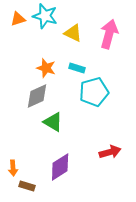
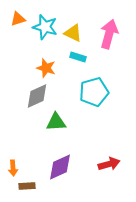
cyan star: moved 11 px down
cyan rectangle: moved 1 px right, 11 px up
green triangle: moved 3 px right; rotated 35 degrees counterclockwise
red arrow: moved 1 px left, 12 px down
purple diamond: rotated 8 degrees clockwise
brown rectangle: rotated 21 degrees counterclockwise
